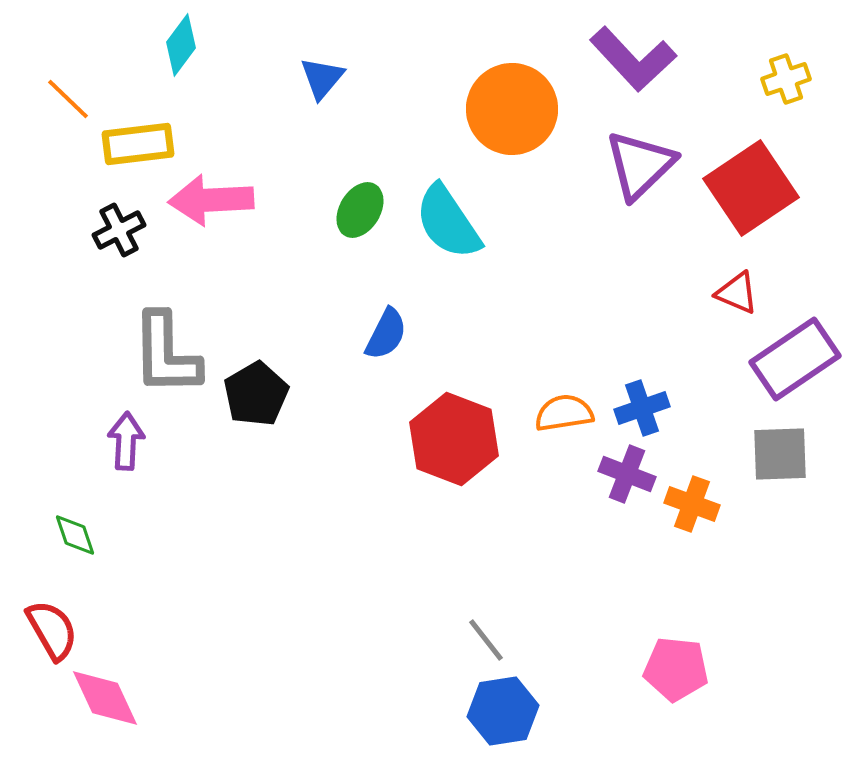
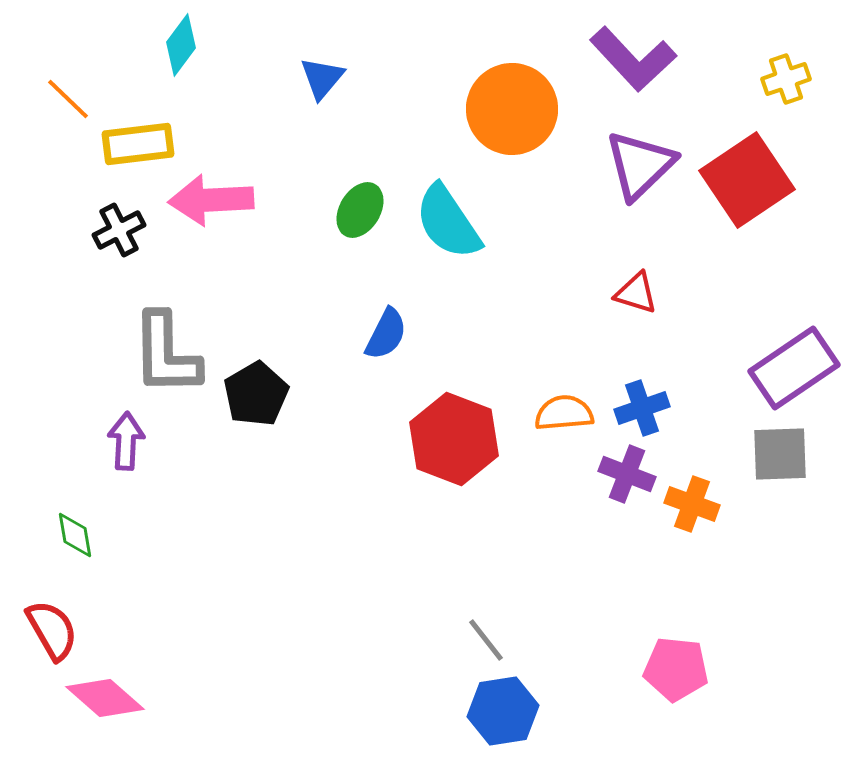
red square: moved 4 px left, 8 px up
red triangle: moved 101 px left; rotated 6 degrees counterclockwise
purple rectangle: moved 1 px left, 9 px down
orange semicircle: rotated 4 degrees clockwise
green diamond: rotated 9 degrees clockwise
pink diamond: rotated 24 degrees counterclockwise
